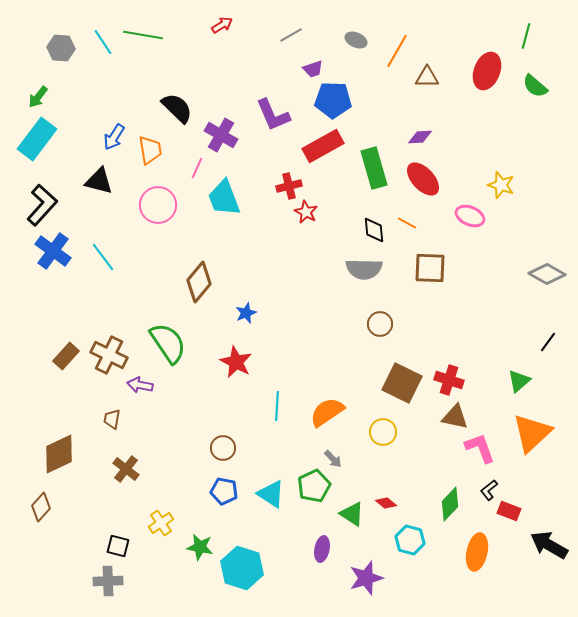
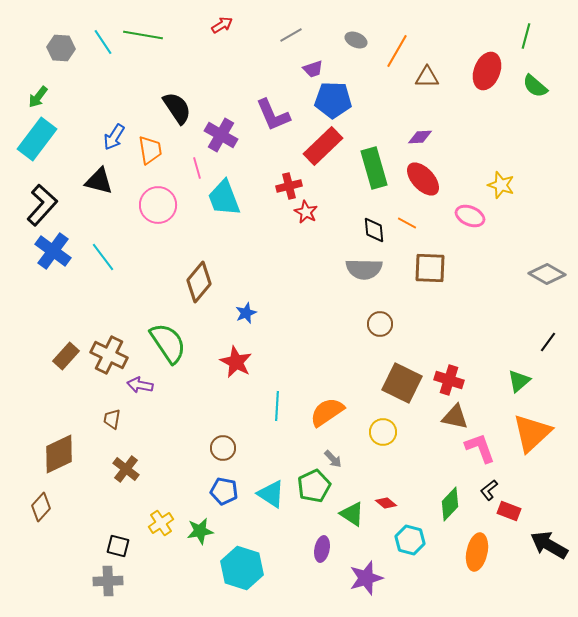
black semicircle at (177, 108): rotated 12 degrees clockwise
red rectangle at (323, 146): rotated 15 degrees counterclockwise
pink line at (197, 168): rotated 40 degrees counterclockwise
green star at (200, 547): moved 16 px up; rotated 20 degrees counterclockwise
